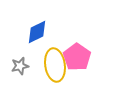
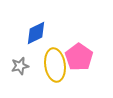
blue diamond: moved 1 px left, 1 px down
pink pentagon: moved 2 px right
